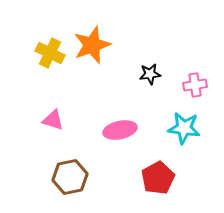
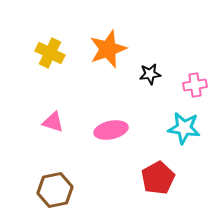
orange star: moved 16 px right, 4 px down
pink triangle: moved 2 px down
pink ellipse: moved 9 px left
brown hexagon: moved 15 px left, 13 px down
